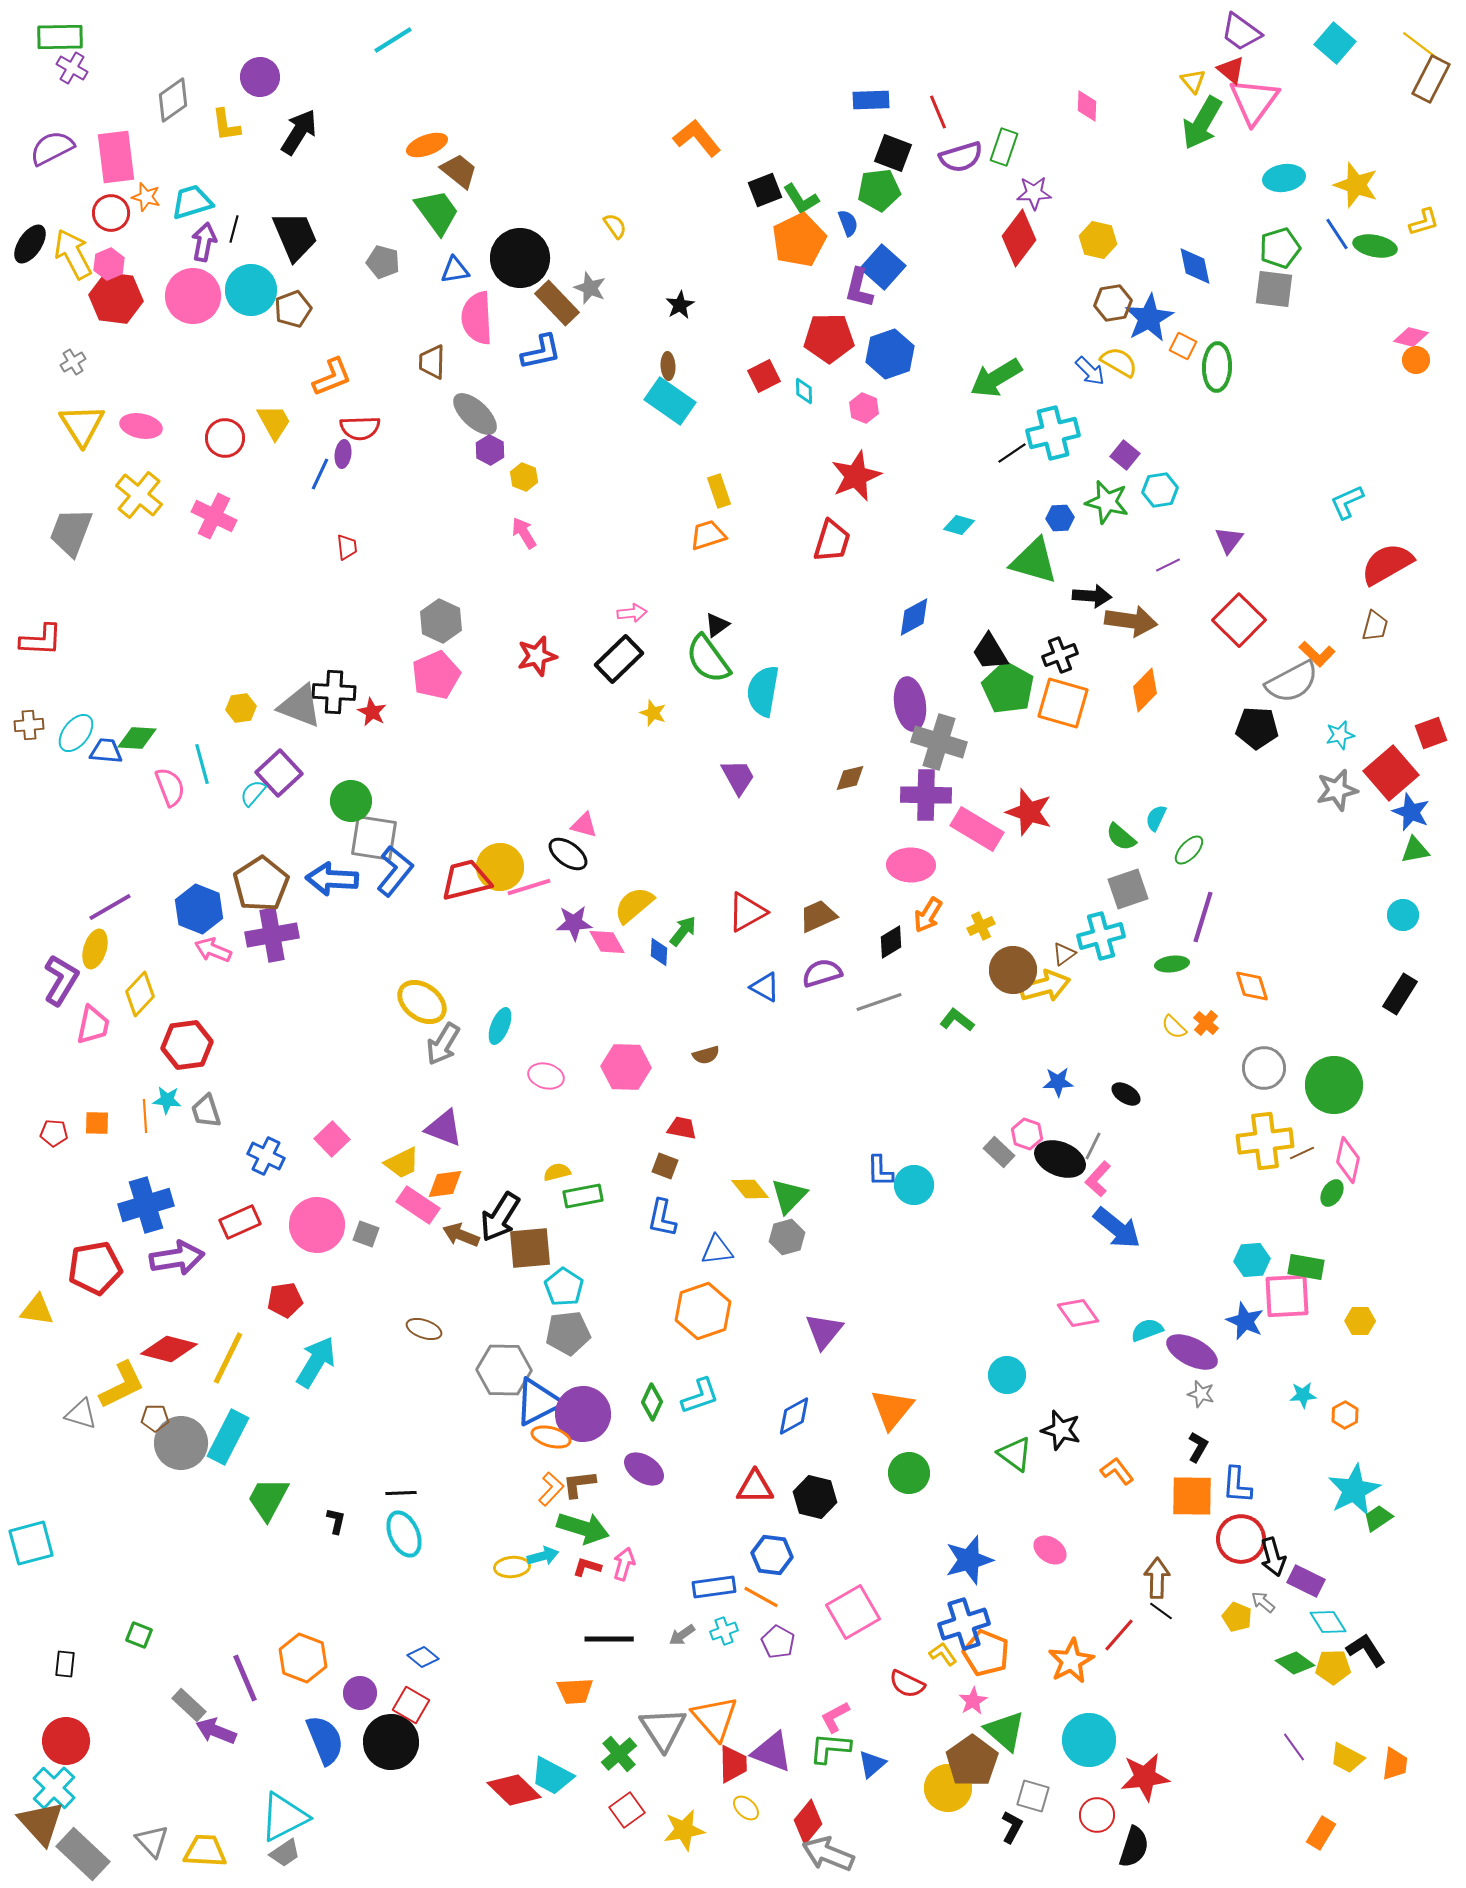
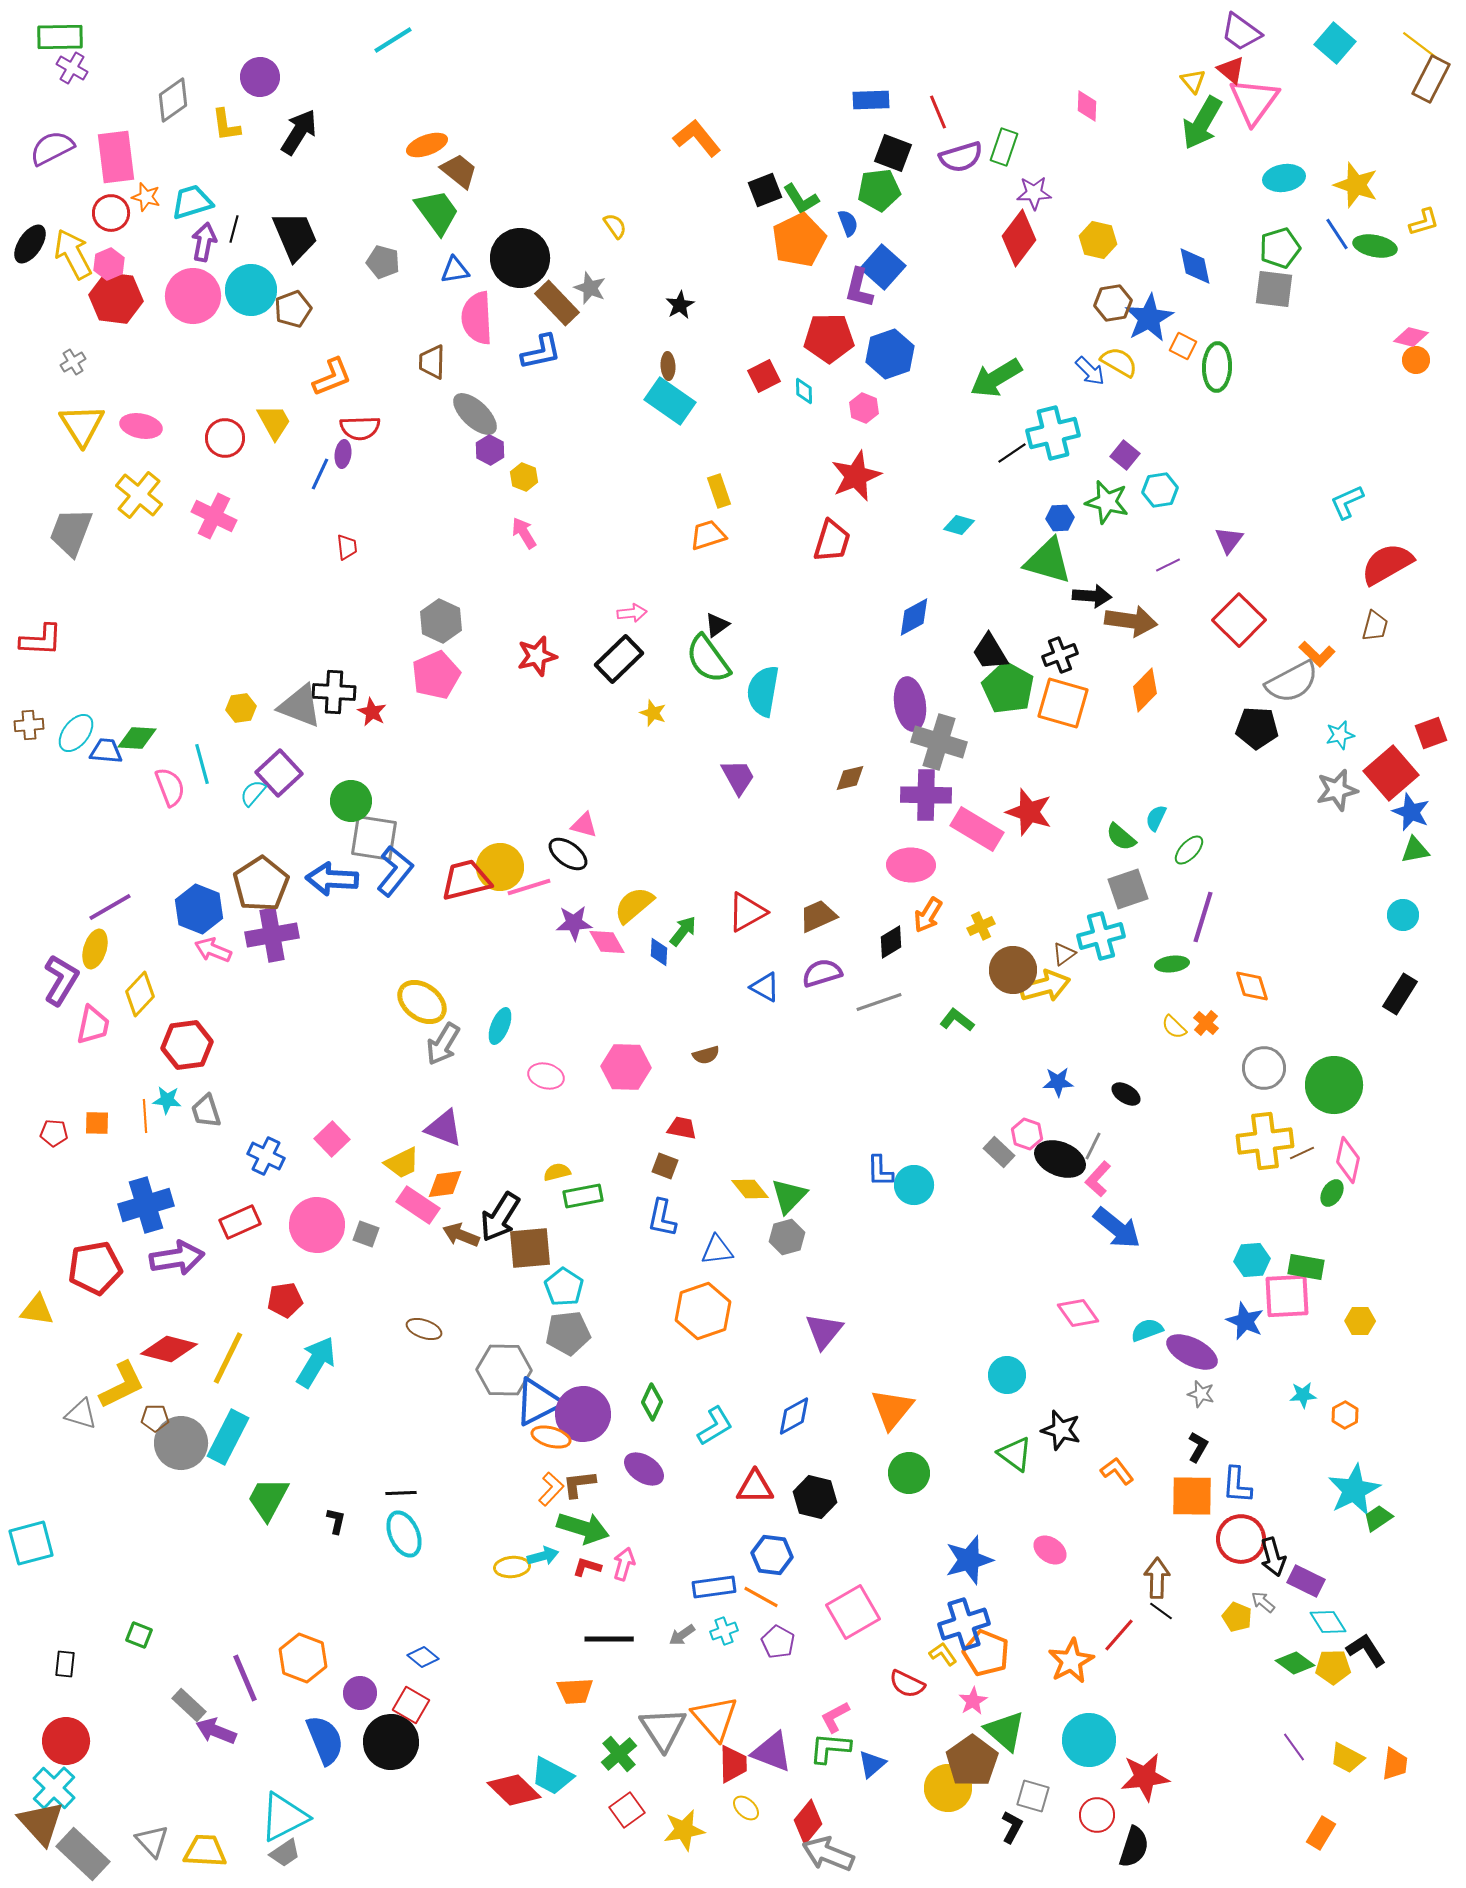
green triangle at (1034, 561): moved 14 px right
cyan L-shape at (700, 1396): moved 15 px right, 30 px down; rotated 12 degrees counterclockwise
